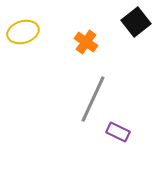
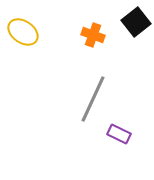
yellow ellipse: rotated 52 degrees clockwise
orange cross: moved 7 px right, 7 px up; rotated 15 degrees counterclockwise
purple rectangle: moved 1 px right, 2 px down
